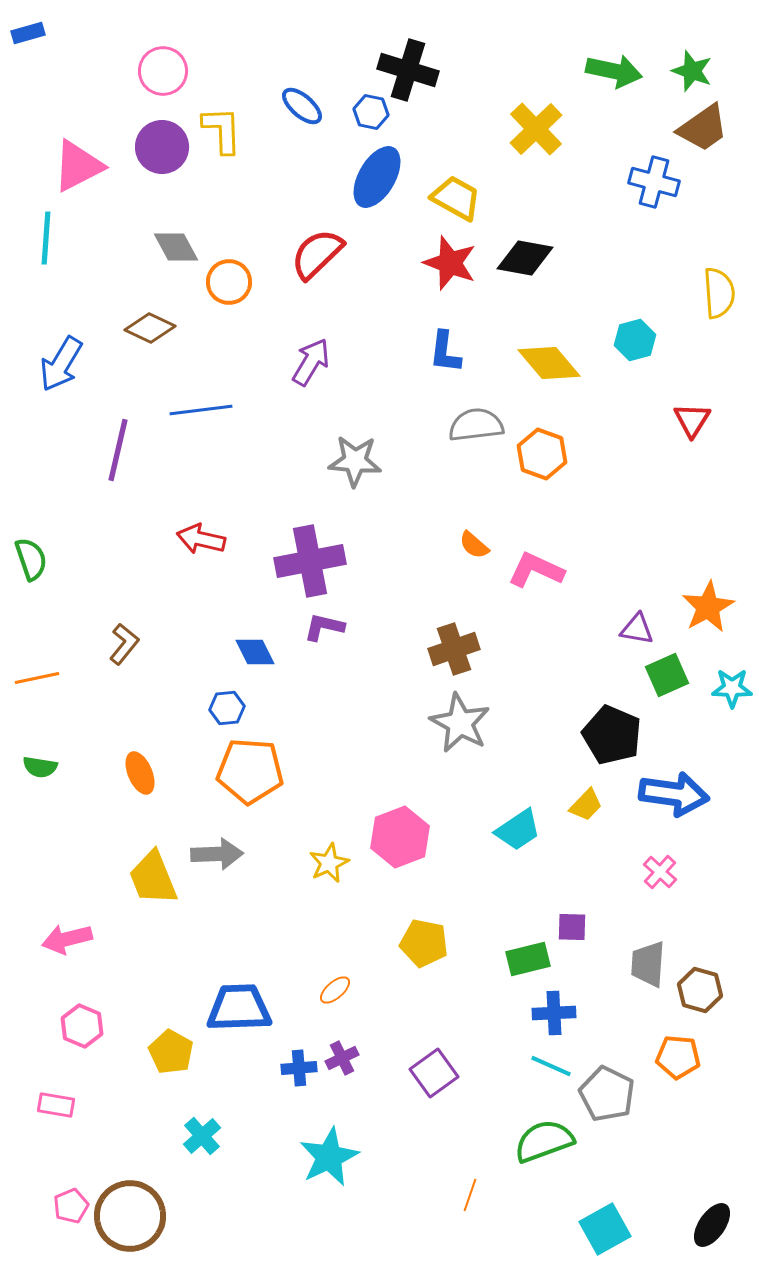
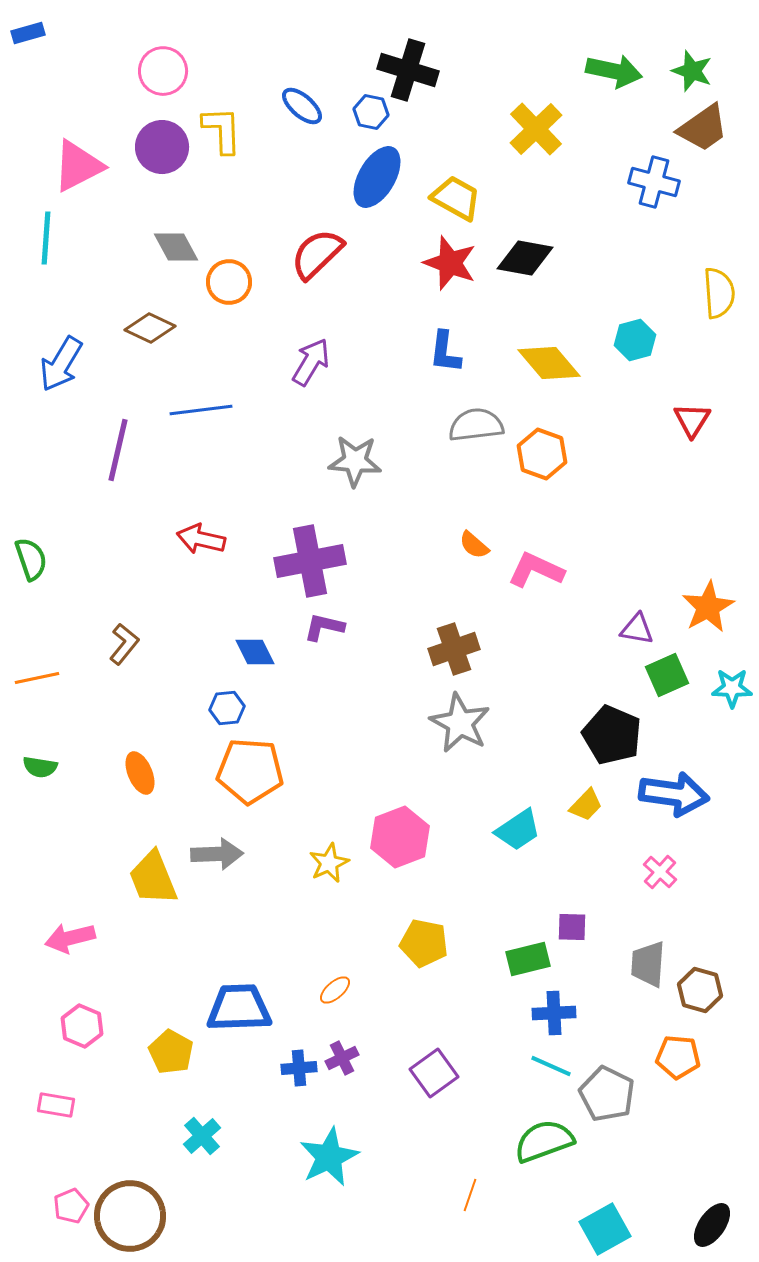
pink arrow at (67, 939): moved 3 px right, 1 px up
